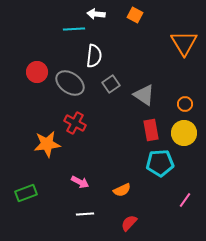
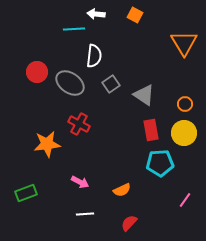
red cross: moved 4 px right, 1 px down
